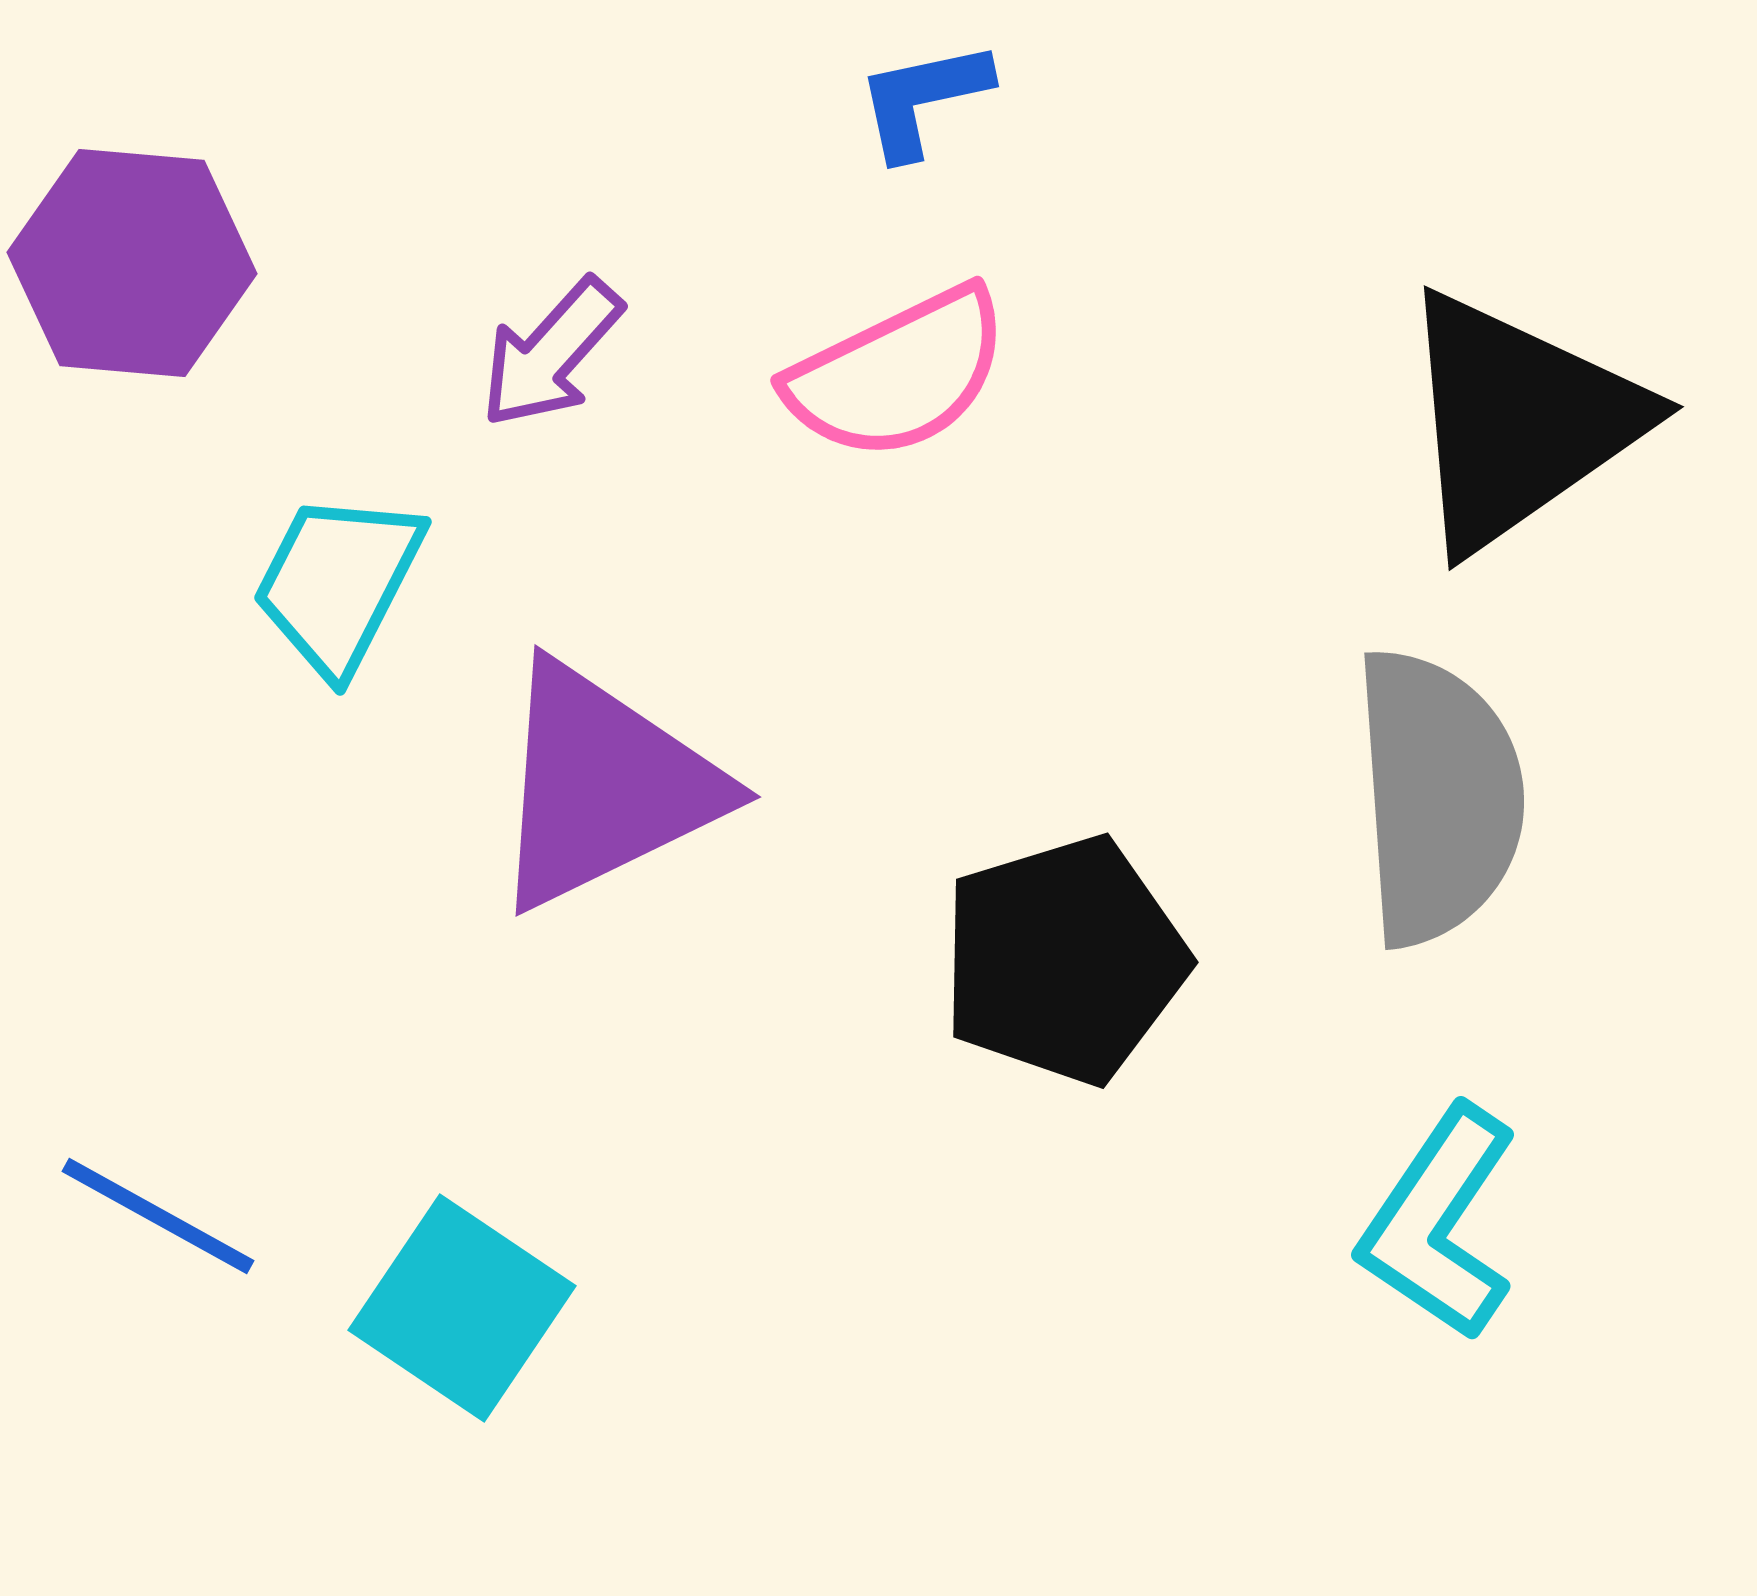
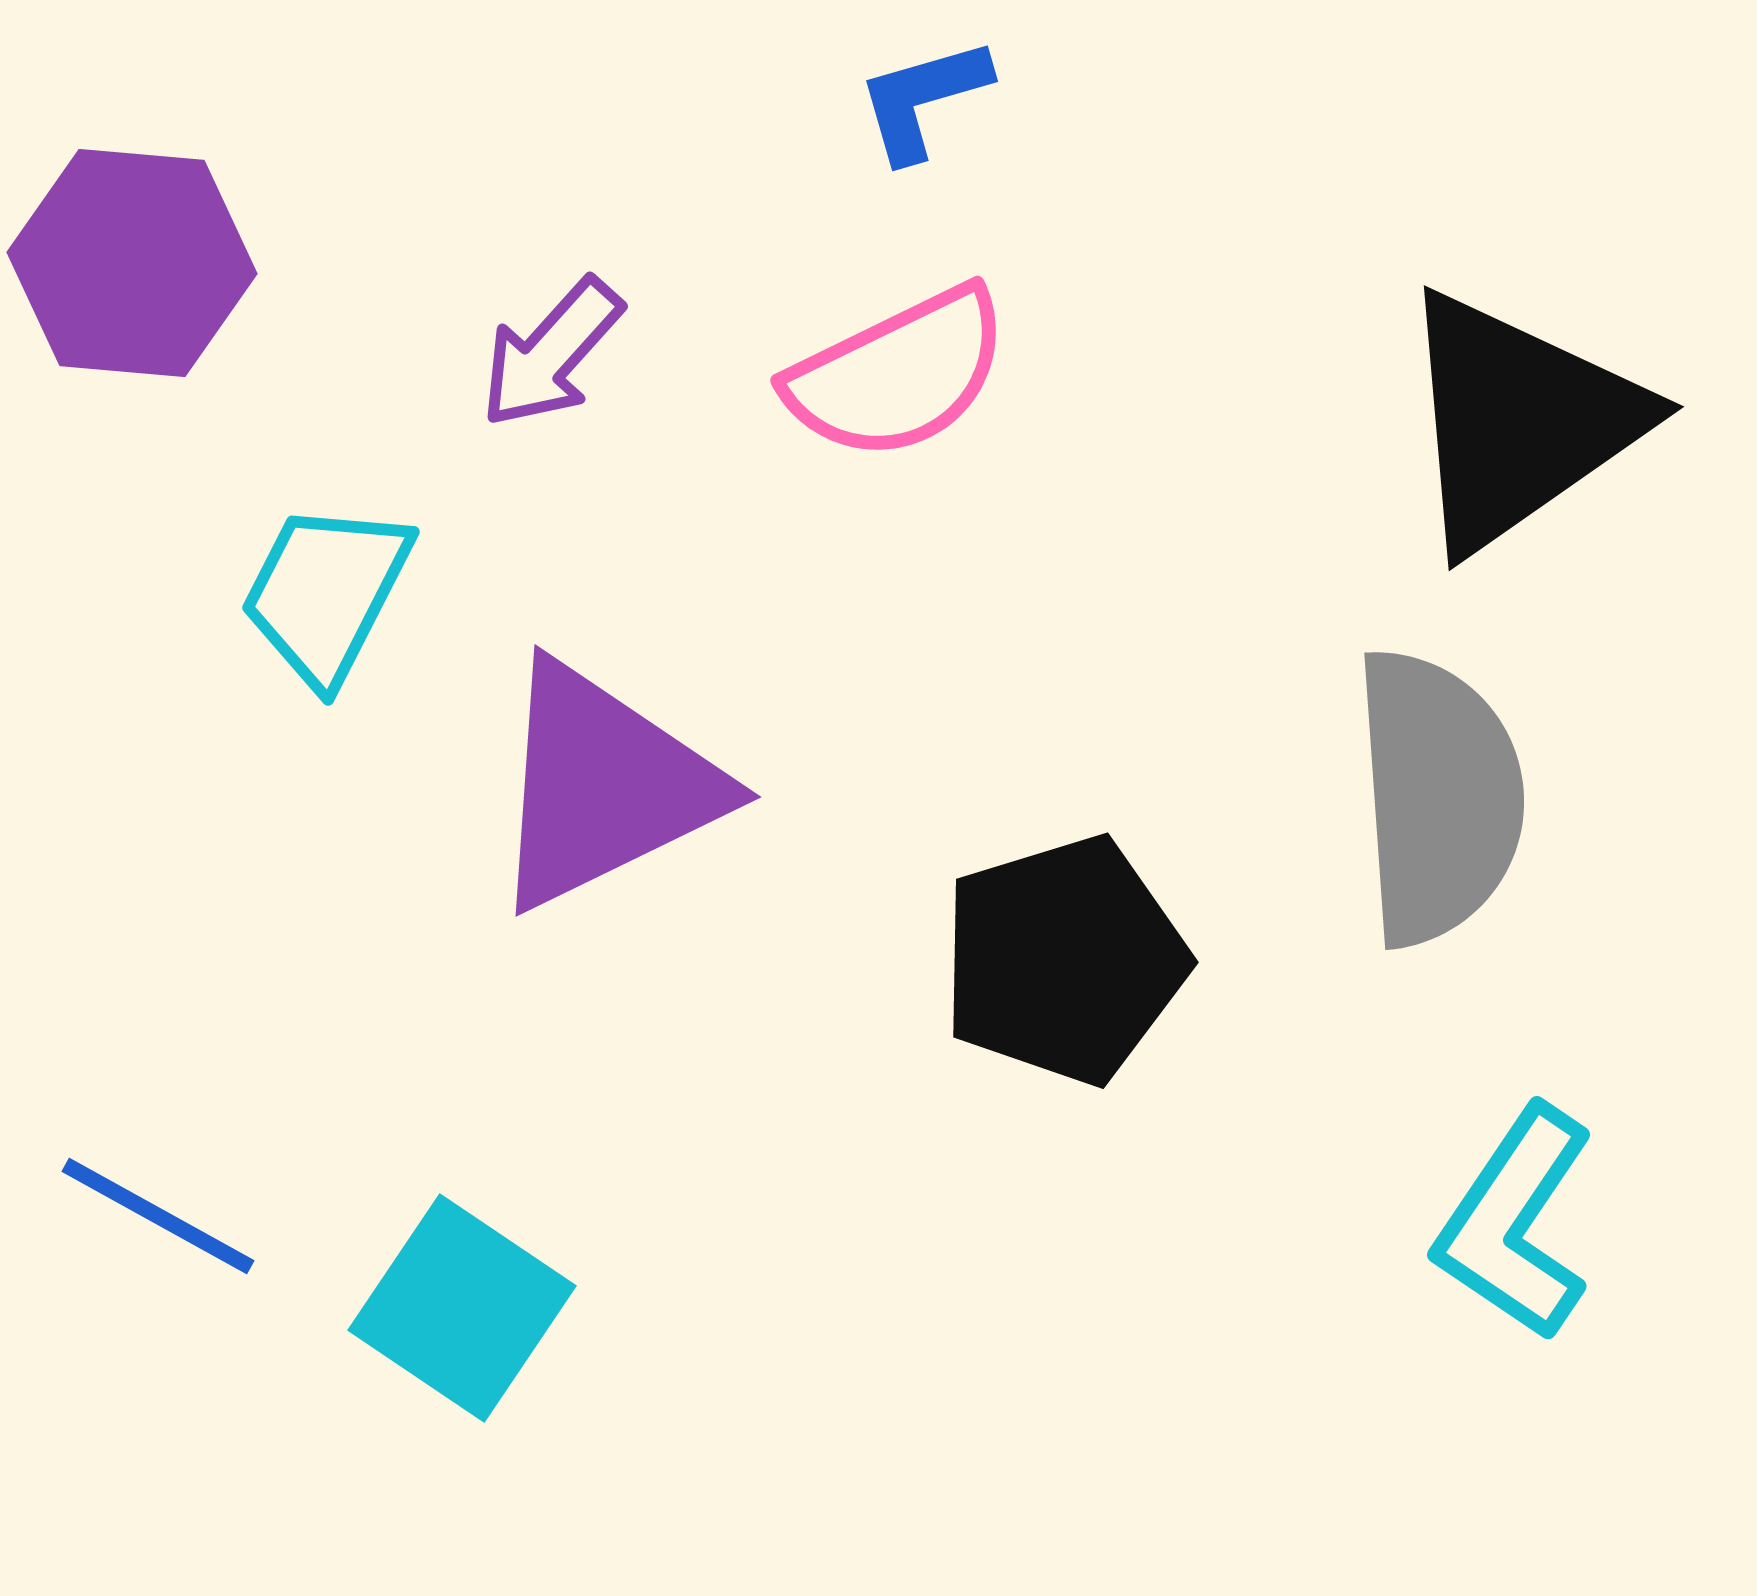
blue L-shape: rotated 4 degrees counterclockwise
cyan trapezoid: moved 12 px left, 10 px down
cyan L-shape: moved 76 px right
